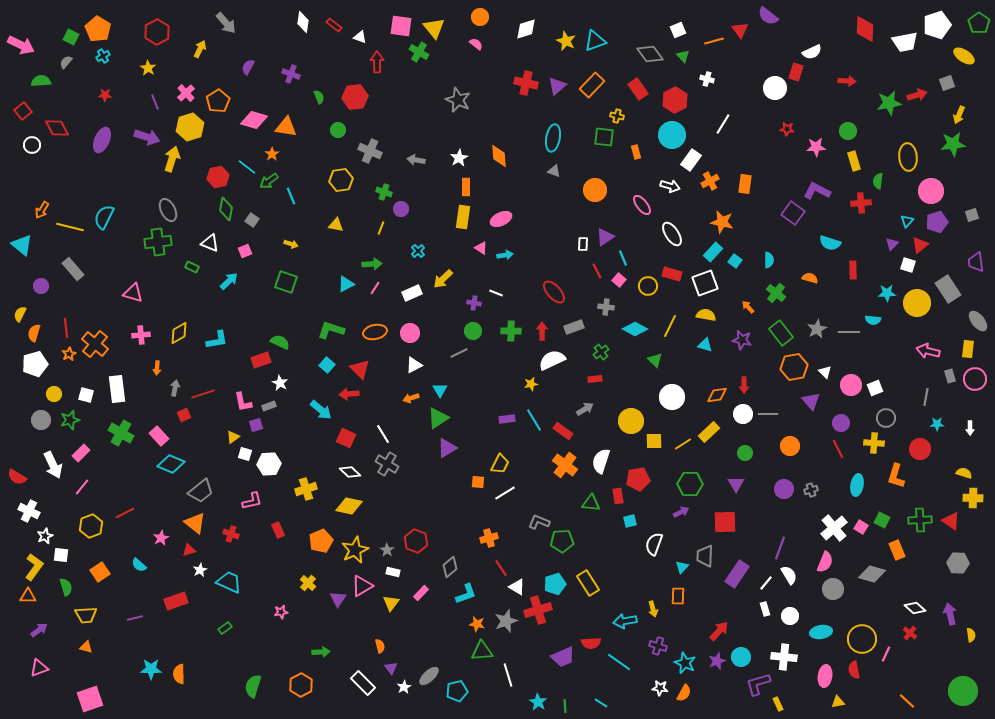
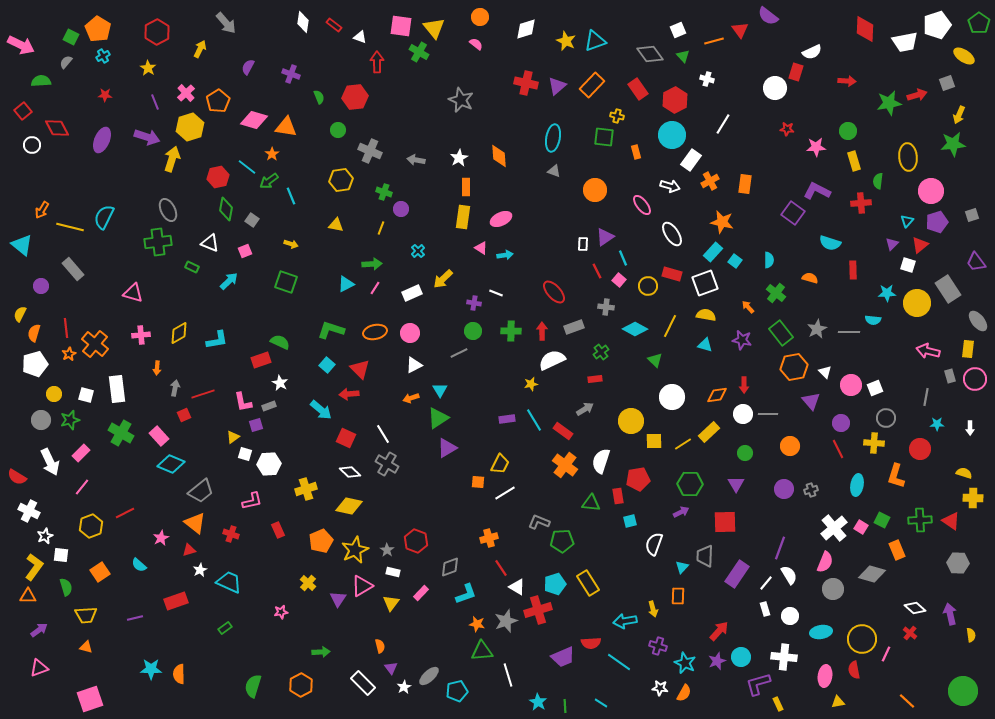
gray star at (458, 100): moved 3 px right
purple trapezoid at (976, 262): rotated 30 degrees counterclockwise
white arrow at (53, 465): moved 3 px left, 3 px up
gray diamond at (450, 567): rotated 20 degrees clockwise
